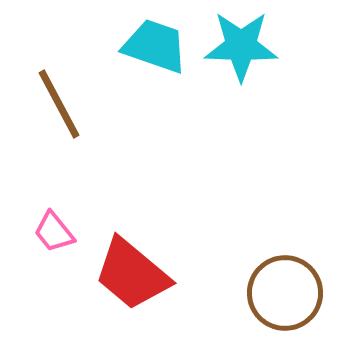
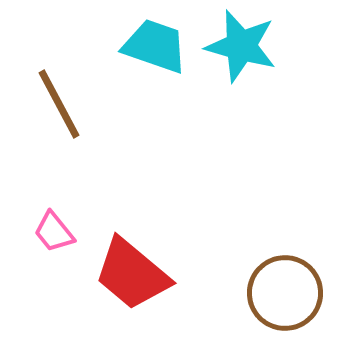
cyan star: rotated 14 degrees clockwise
